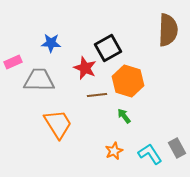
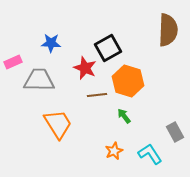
gray rectangle: moved 2 px left, 16 px up
